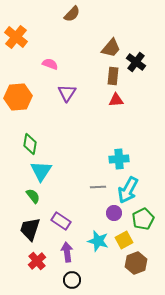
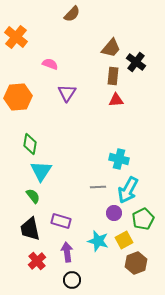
cyan cross: rotated 18 degrees clockwise
purple rectangle: rotated 18 degrees counterclockwise
black trapezoid: rotated 30 degrees counterclockwise
